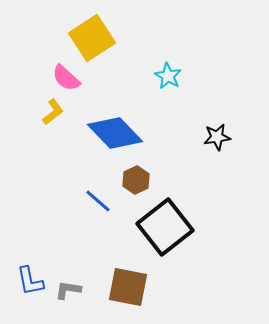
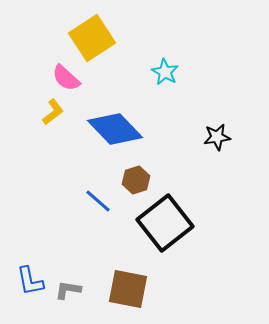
cyan star: moved 3 px left, 4 px up
blue diamond: moved 4 px up
brown hexagon: rotated 8 degrees clockwise
black square: moved 4 px up
brown square: moved 2 px down
